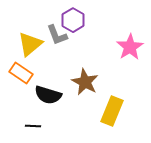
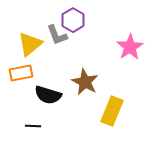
orange rectangle: rotated 45 degrees counterclockwise
